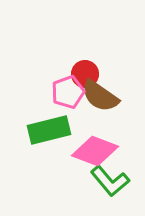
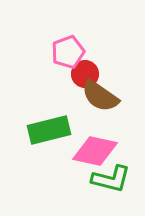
pink pentagon: moved 40 px up
pink diamond: rotated 9 degrees counterclockwise
green L-shape: moved 1 px right, 2 px up; rotated 36 degrees counterclockwise
